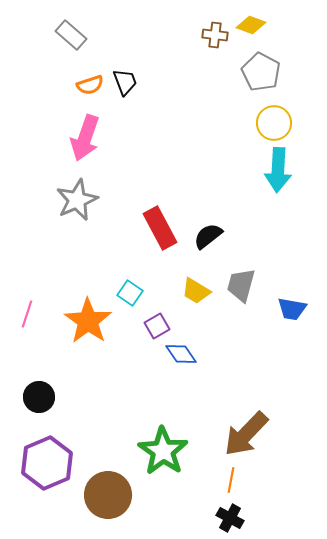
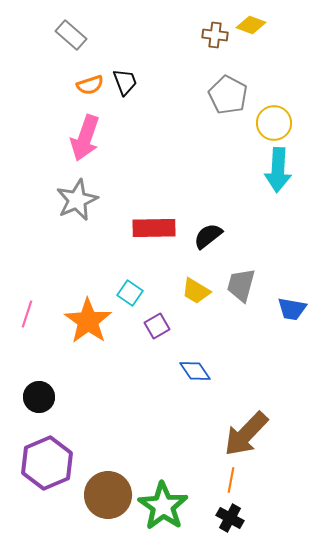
gray pentagon: moved 33 px left, 23 px down
red rectangle: moved 6 px left; rotated 63 degrees counterclockwise
blue diamond: moved 14 px right, 17 px down
green star: moved 55 px down
